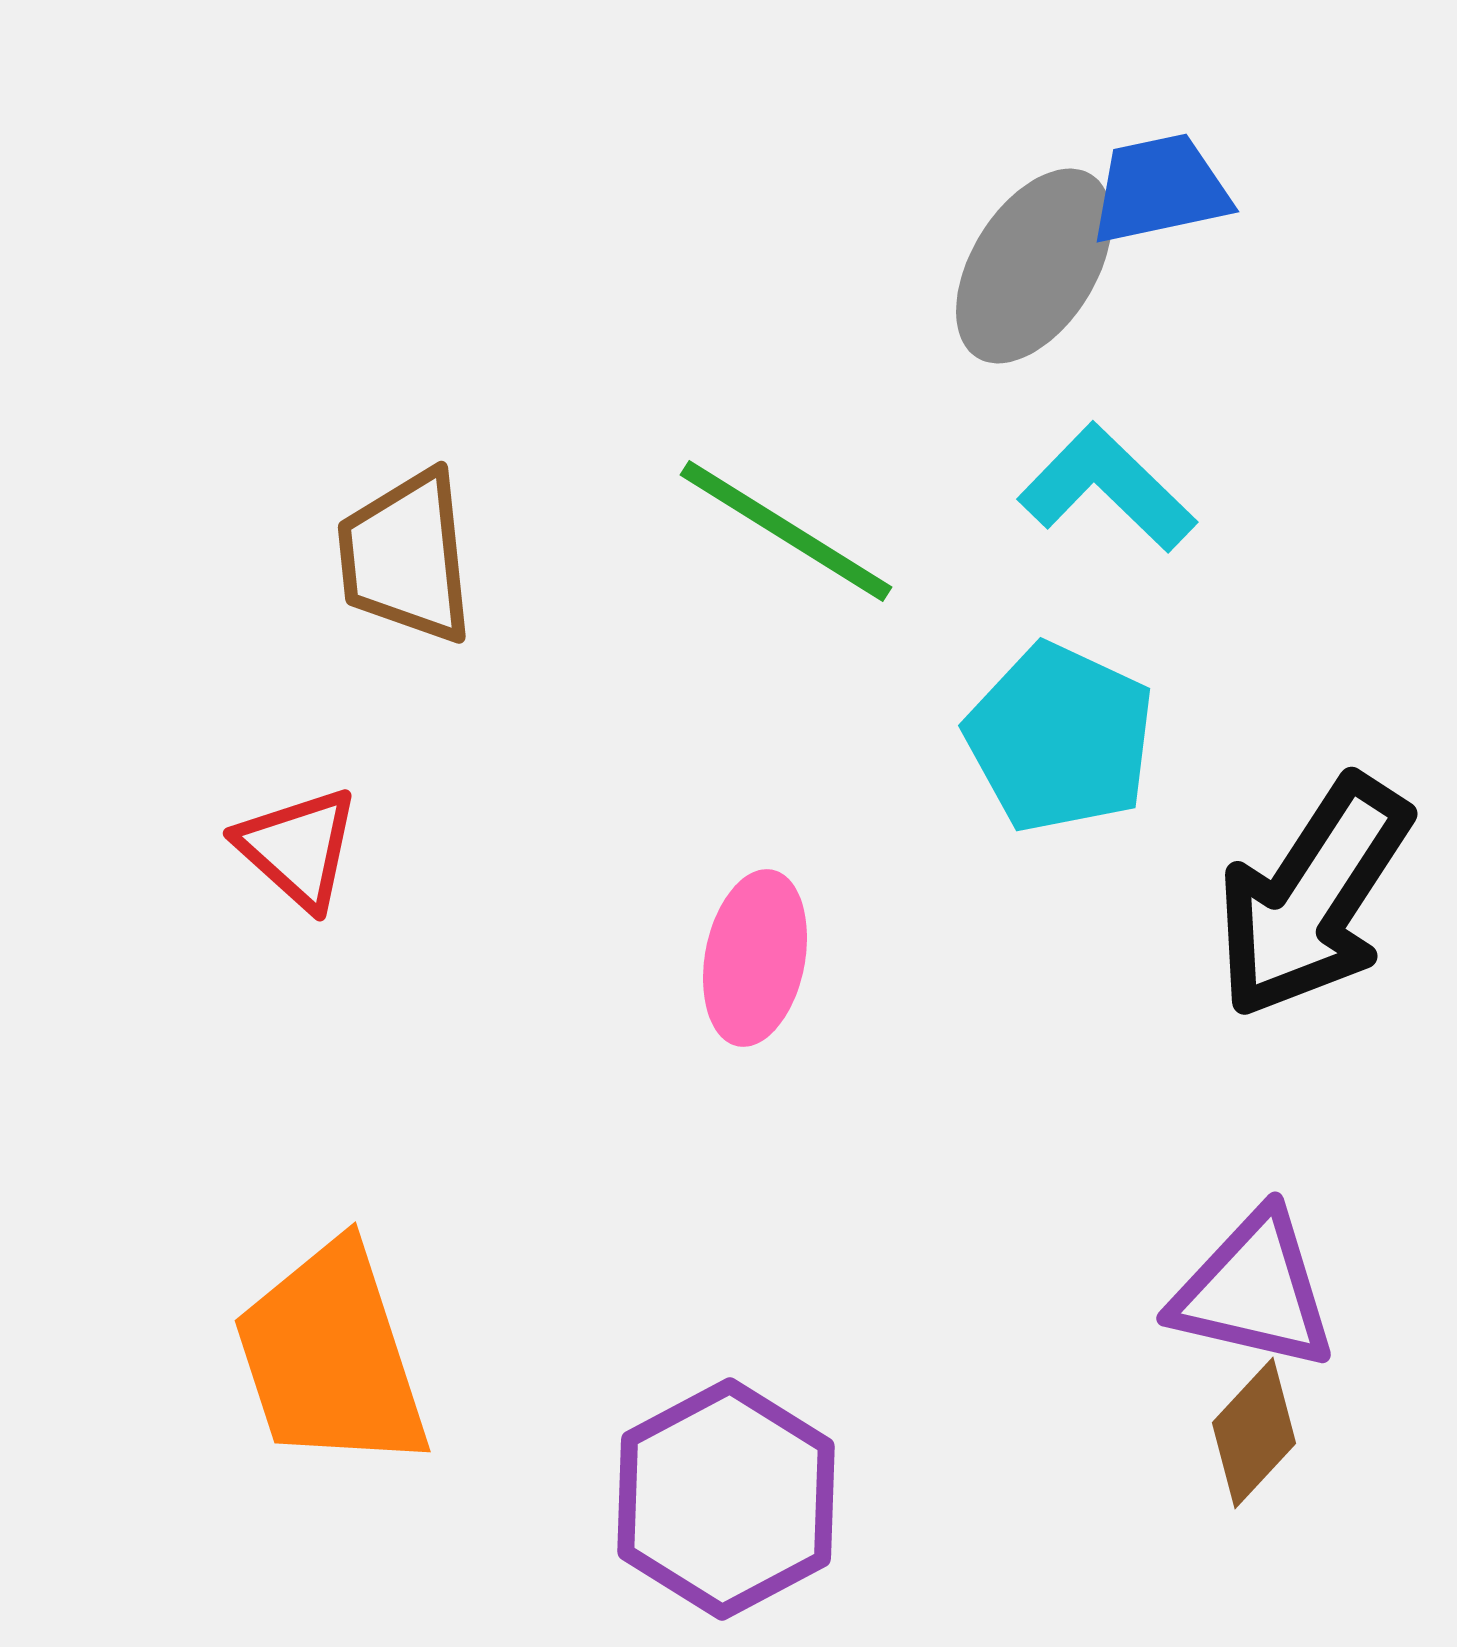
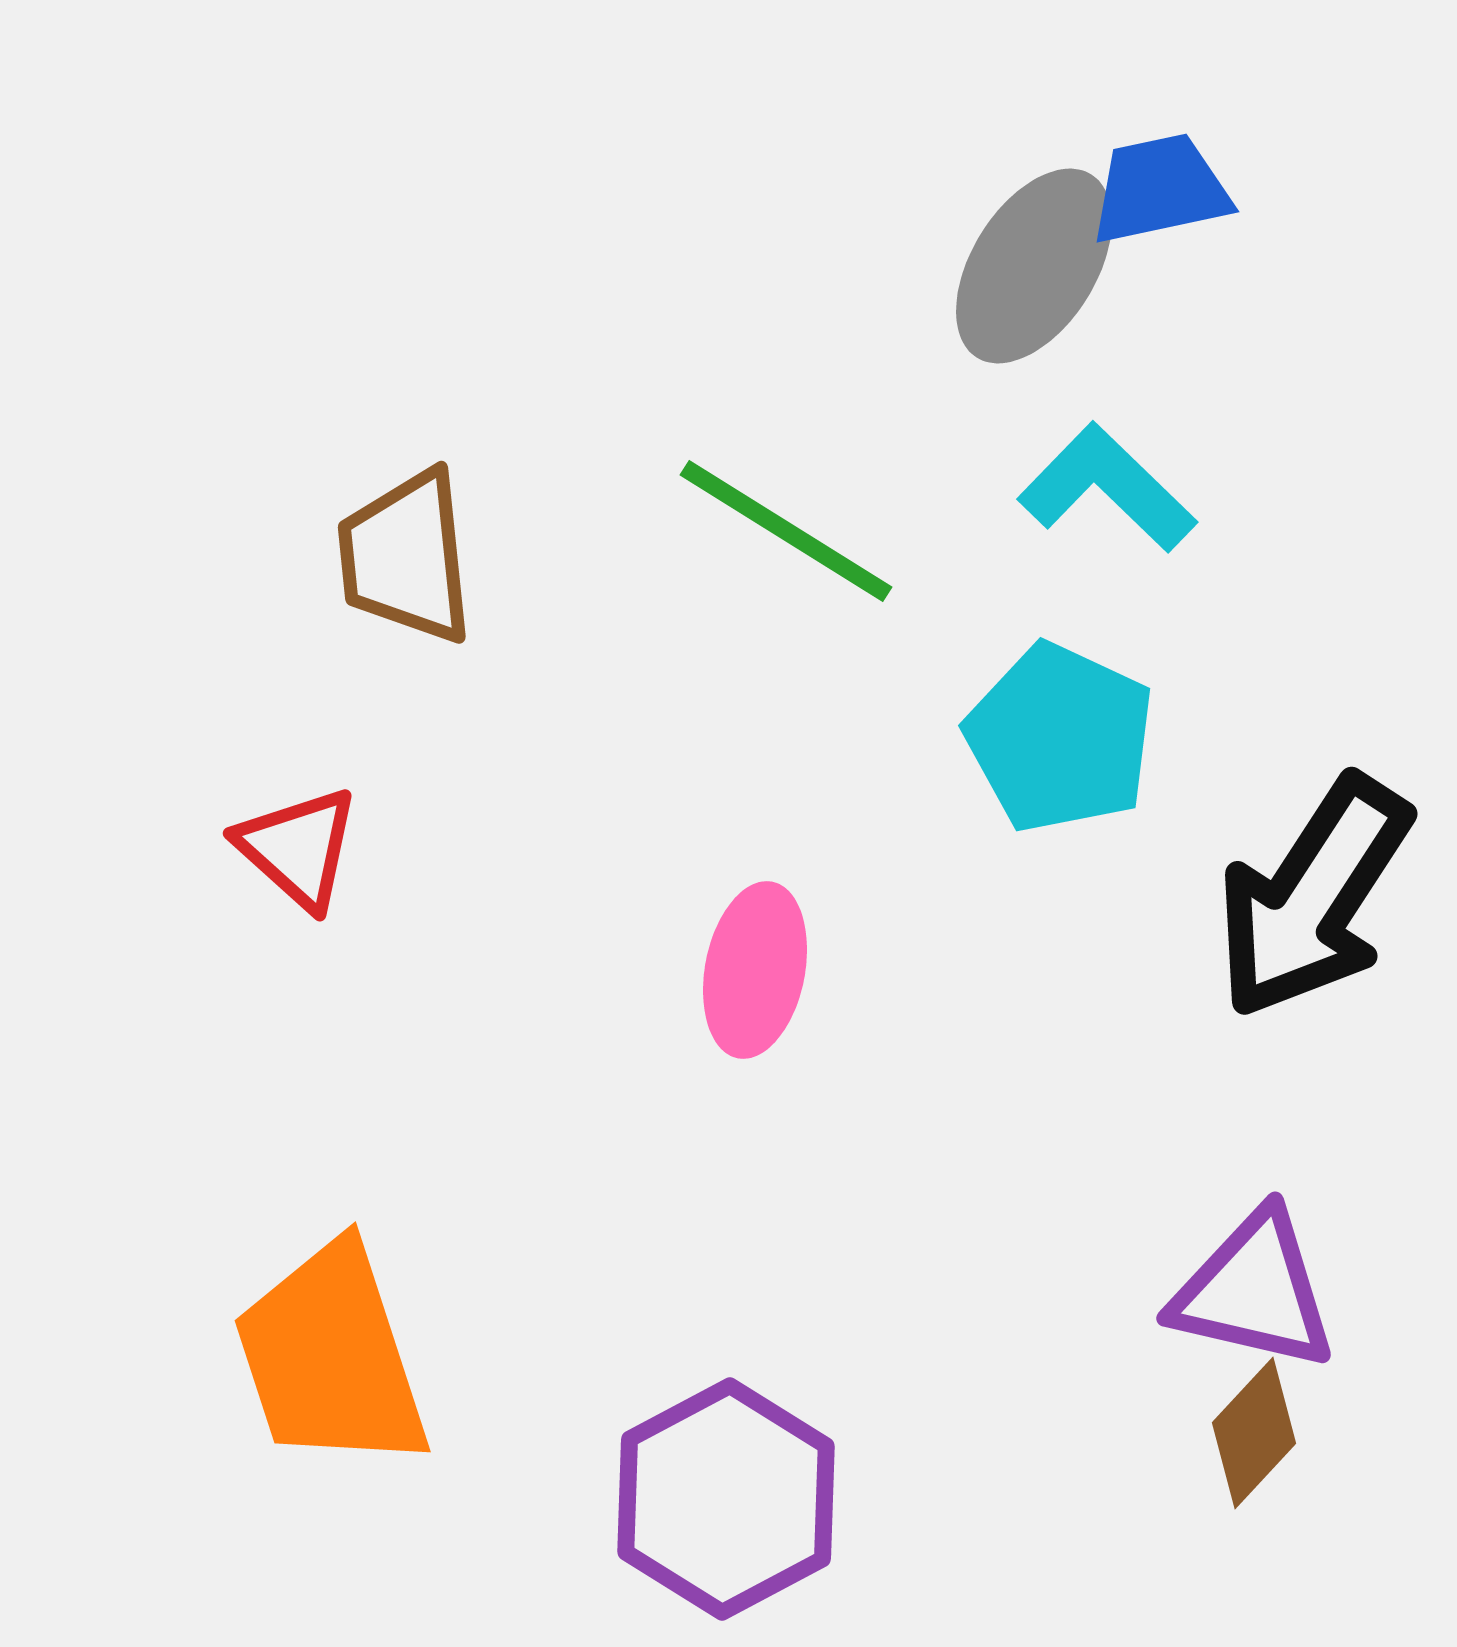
pink ellipse: moved 12 px down
